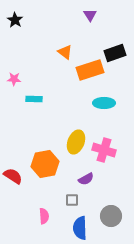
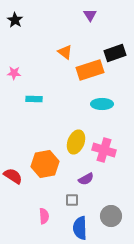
pink star: moved 6 px up
cyan ellipse: moved 2 px left, 1 px down
